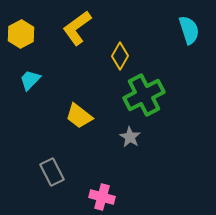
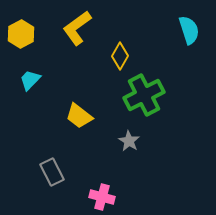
gray star: moved 1 px left, 4 px down
